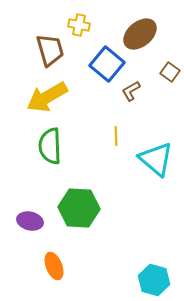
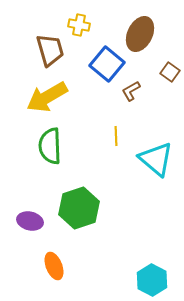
brown ellipse: rotated 24 degrees counterclockwise
green hexagon: rotated 21 degrees counterclockwise
cyan hexagon: moved 2 px left; rotated 12 degrees clockwise
